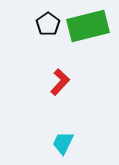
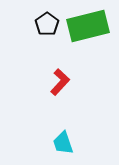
black pentagon: moved 1 px left
cyan trapezoid: rotated 45 degrees counterclockwise
